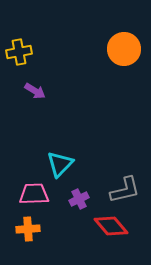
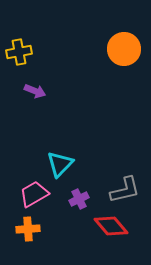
purple arrow: rotated 10 degrees counterclockwise
pink trapezoid: rotated 28 degrees counterclockwise
